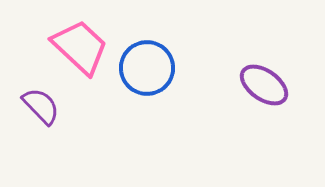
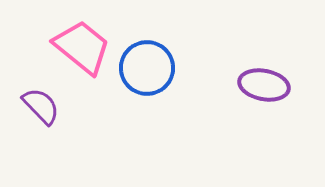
pink trapezoid: moved 2 px right; rotated 4 degrees counterclockwise
purple ellipse: rotated 24 degrees counterclockwise
